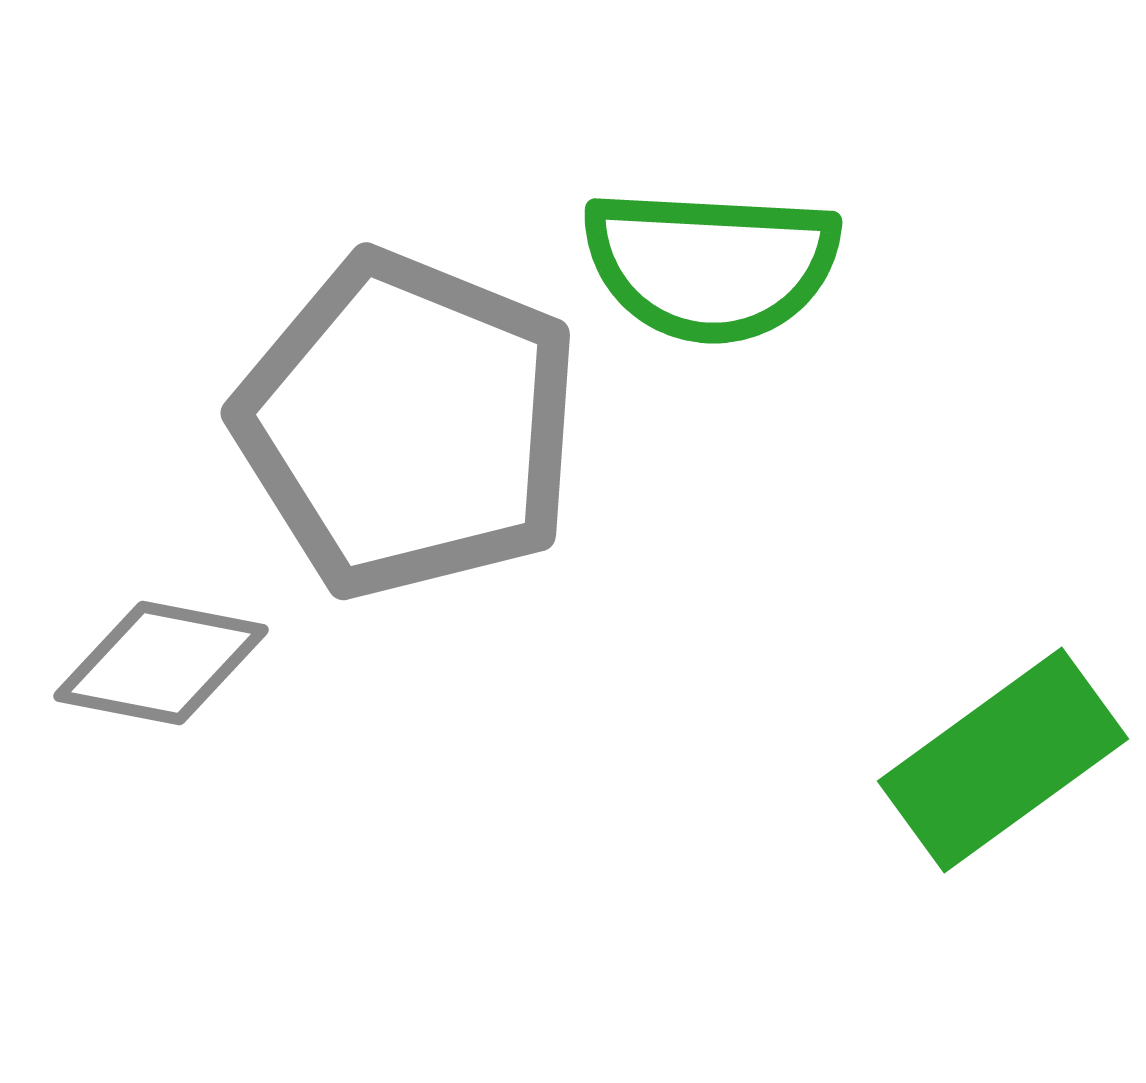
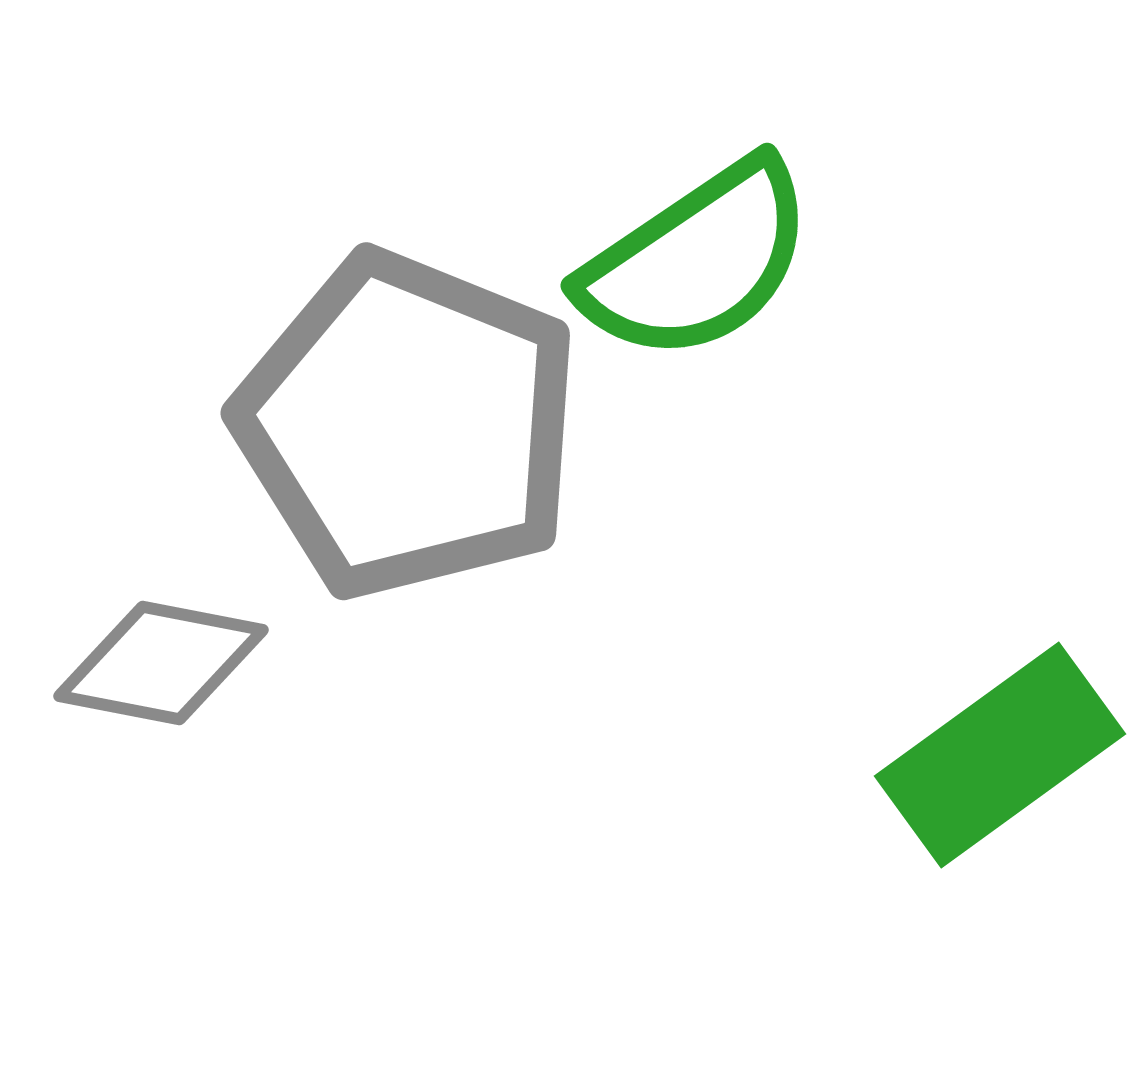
green semicircle: moved 14 px left, 4 px up; rotated 37 degrees counterclockwise
green rectangle: moved 3 px left, 5 px up
